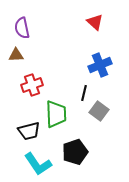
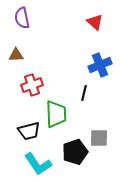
purple semicircle: moved 10 px up
gray square: moved 27 px down; rotated 36 degrees counterclockwise
